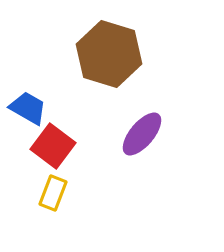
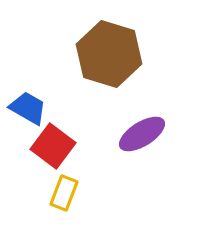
purple ellipse: rotated 18 degrees clockwise
yellow rectangle: moved 11 px right
